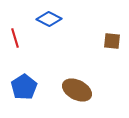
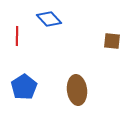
blue diamond: rotated 20 degrees clockwise
red line: moved 2 px right, 2 px up; rotated 18 degrees clockwise
brown ellipse: rotated 56 degrees clockwise
